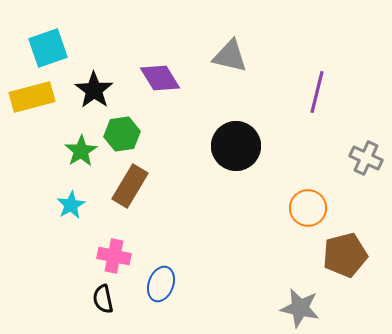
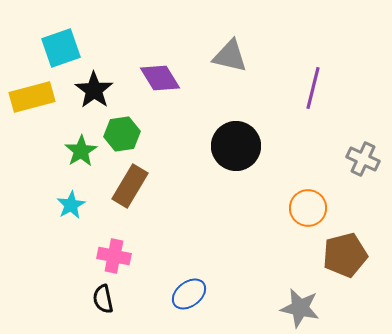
cyan square: moved 13 px right
purple line: moved 4 px left, 4 px up
gray cross: moved 3 px left, 1 px down
blue ellipse: moved 28 px right, 10 px down; rotated 32 degrees clockwise
